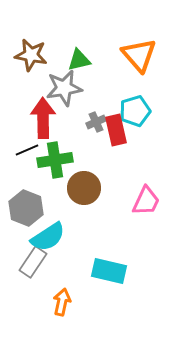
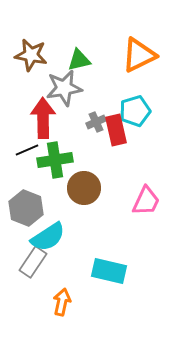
orange triangle: rotated 45 degrees clockwise
